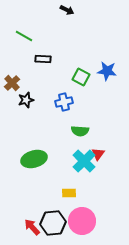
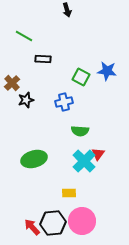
black arrow: rotated 48 degrees clockwise
